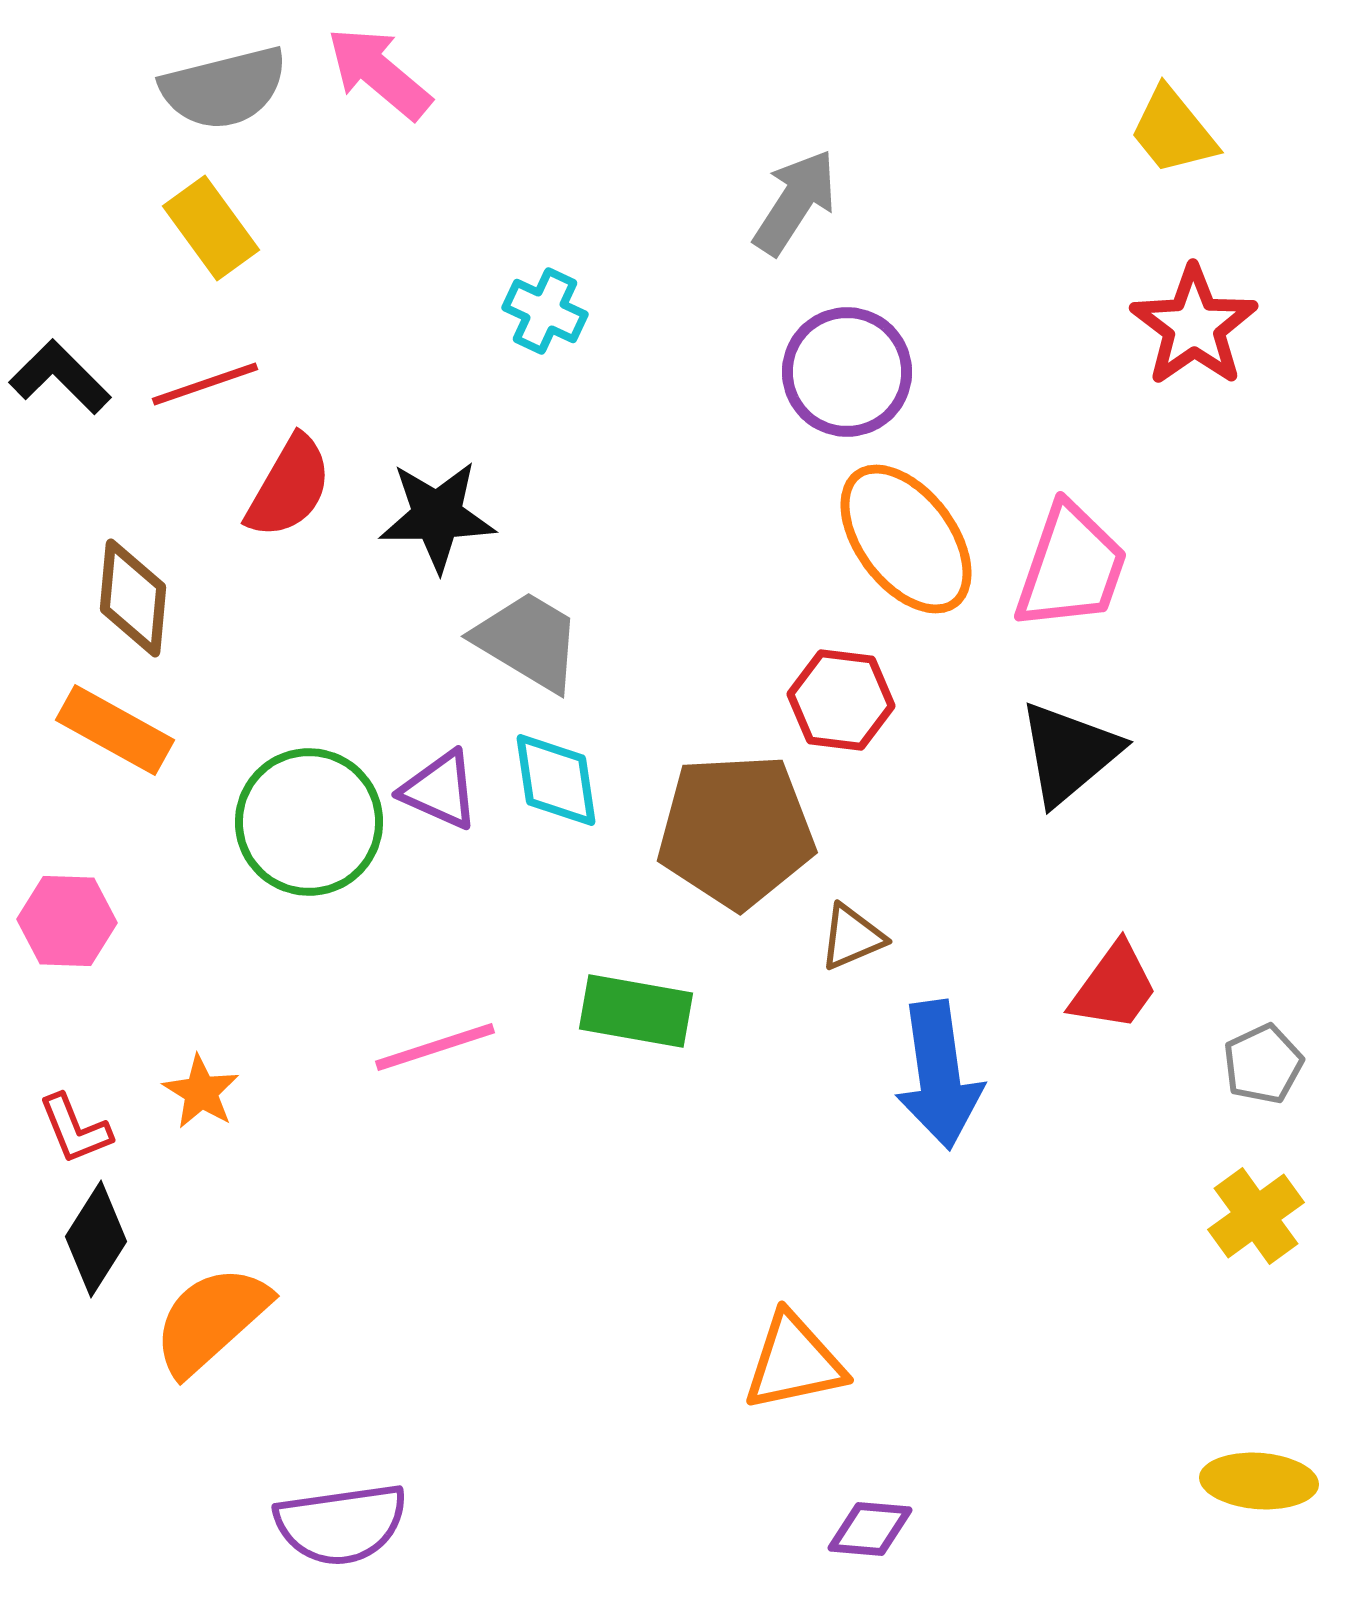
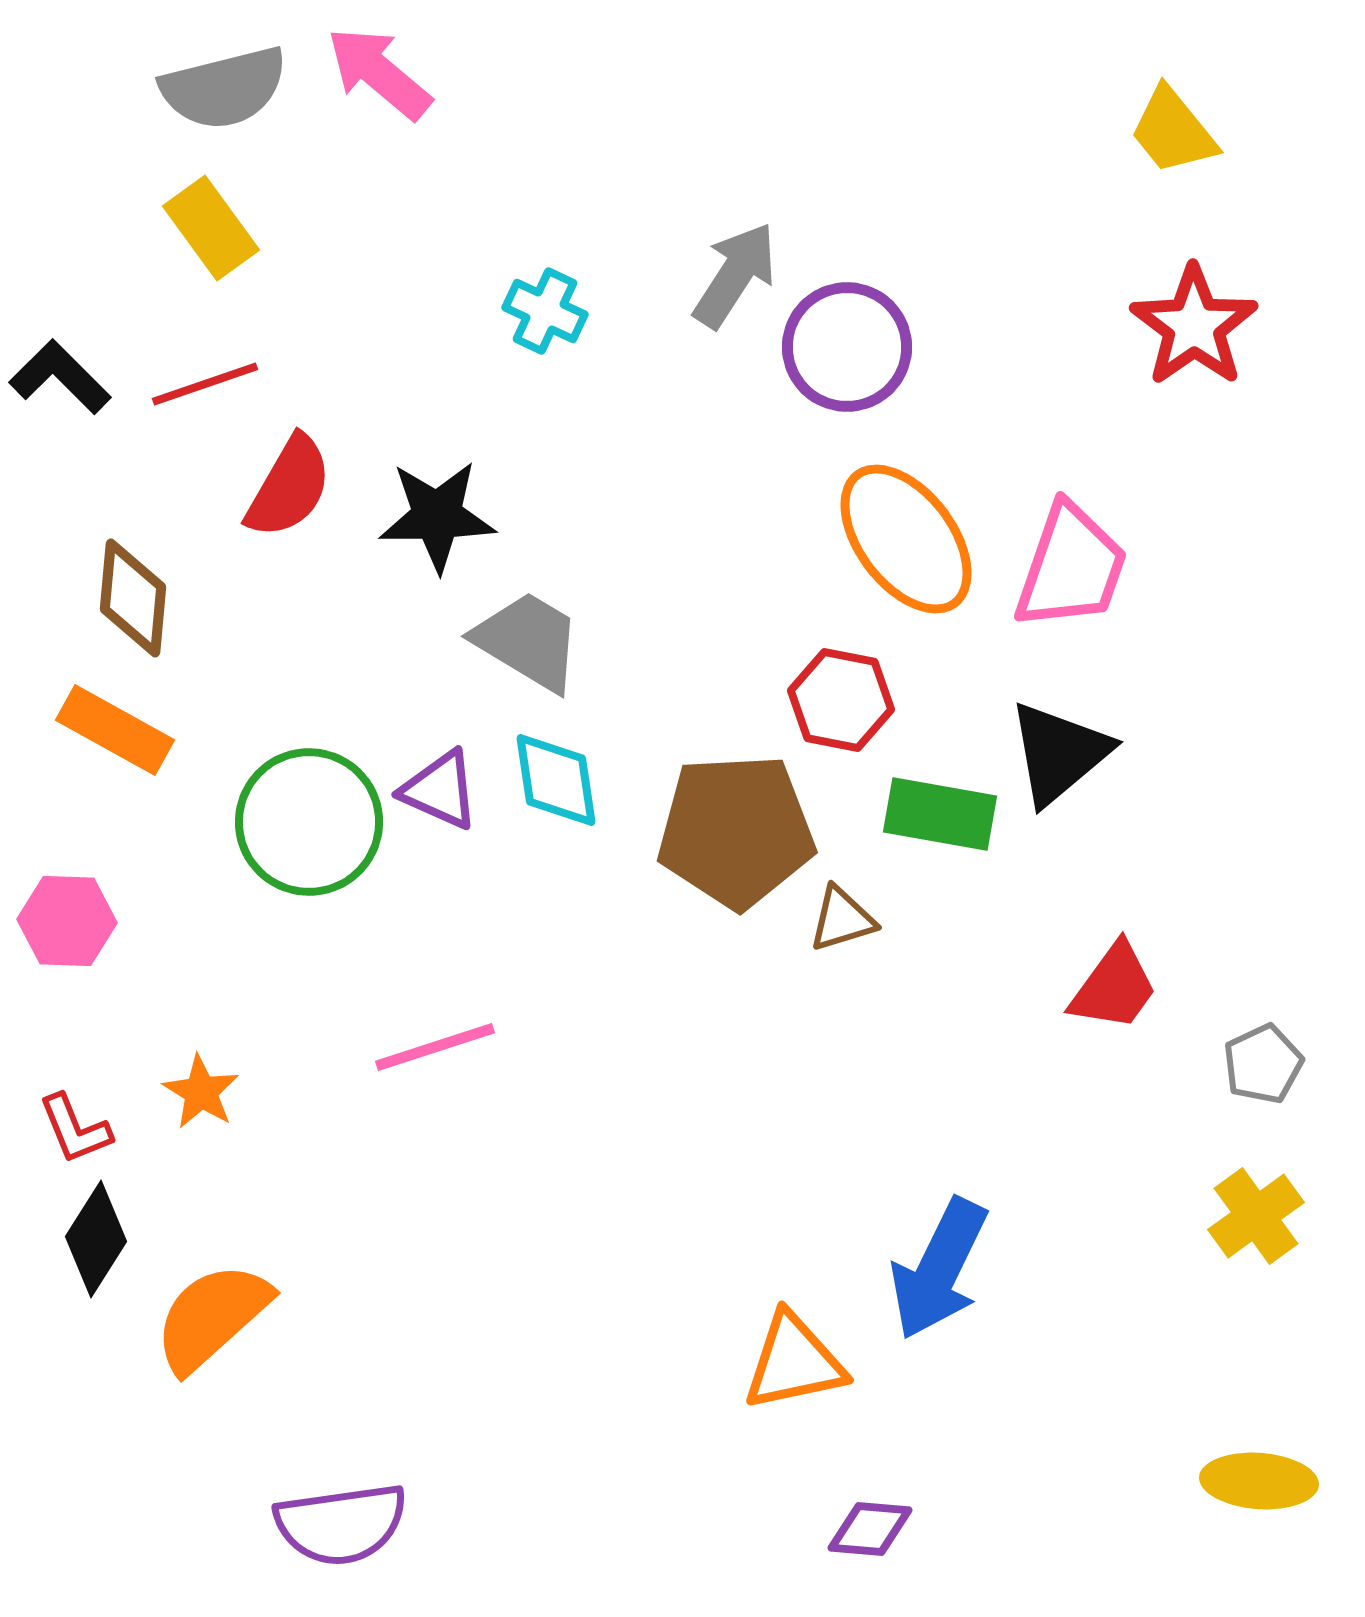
gray arrow: moved 60 px left, 73 px down
purple circle: moved 25 px up
red hexagon: rotated 4 degrees clockwise
black triangle: moved 10 px left
brown triangle: moved 10 px left, 18 px up; rotated 6 degrees clockwise
green rectangle: moved 304 px right, 197 px up
blue arrow: moved 194 px down; rotated 34 degrees clockwise
orange semicircle: moved 1 px right, 3 px up
